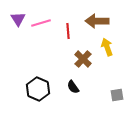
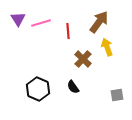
brown arrow: moved 2 px right, 1 px down; rotated 125 degrees clockwise
